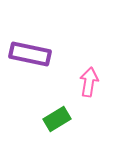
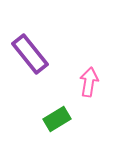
purple rectangle: rotated 39 degrees clockwise
